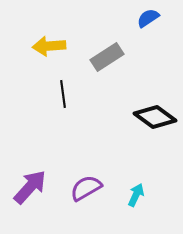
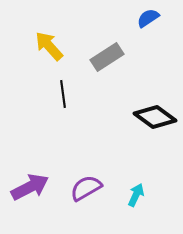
yellow arrow: rotated 52 degrees clockwise
purple arrow: rotated 21 degrees clockwise
